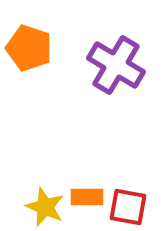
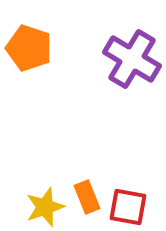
purple cross: moved 16 px right, 6 px up
orange rectangle: rotated 68 degrees clockwise
yellow star: rotated 30 degrees clockwise
